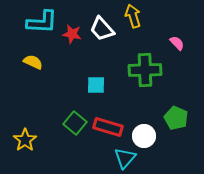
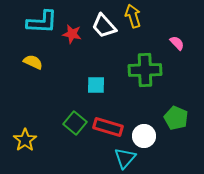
white trapezoid: moved 2 px right, 3 px up
